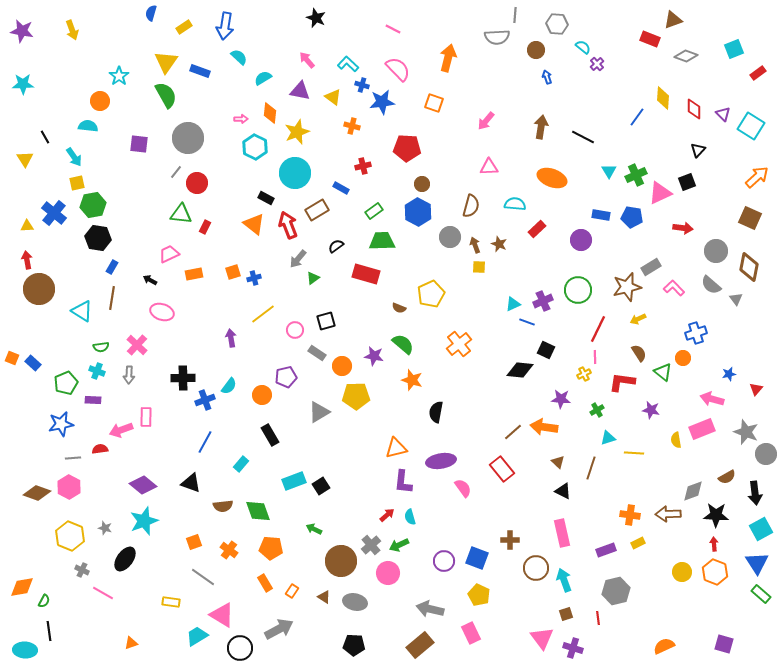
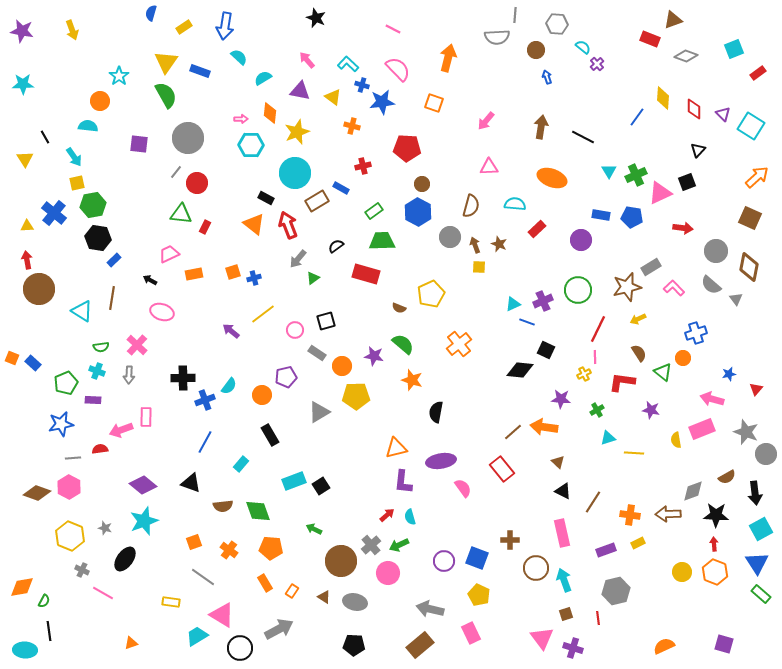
cyan hexagon at (255, 147): moved 4 px left, 2 px up; rotated 25 degrees counterclockwise
brown rectangle at (317, 210): moved 9 px up
blue rectangle at (112, 267): moved 2 px right, 7 px up; rotated 16 degrees clockwise
purple arrow at (231, 338): moved 7 px up; rotated 42 degrees counterclockwise
brown line at (591, 468): moved 2 px right, 34 px down; rotated 15 degrees clockwise
